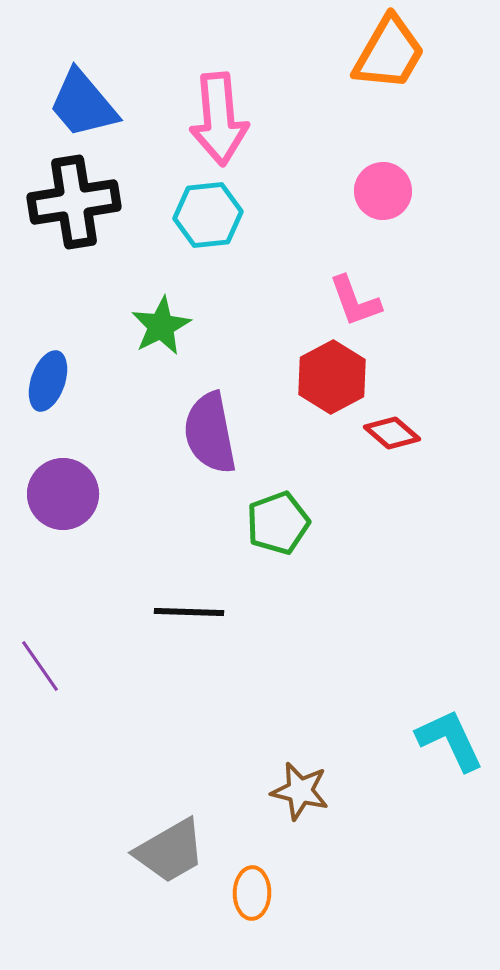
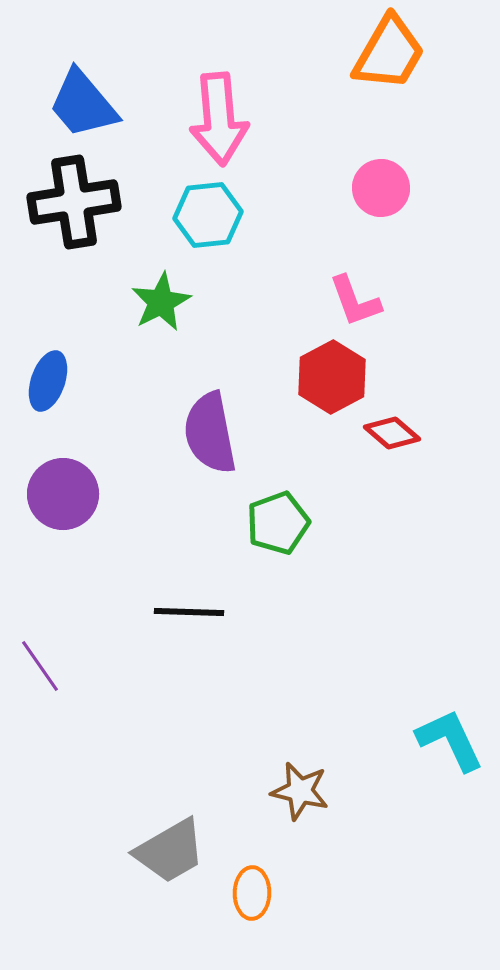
pink circle: moved 2 px left, 3 px up
green star: moved 24 px up
